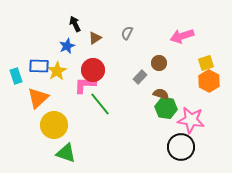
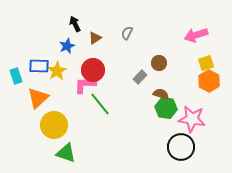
pink arrow: moved 14 px right, 1 px up
pink star: moved 1 px right, 1 px up
